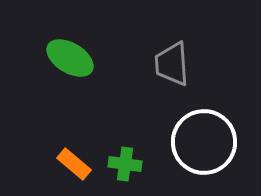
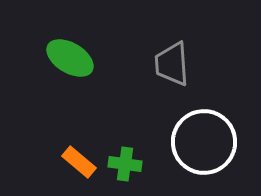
orange rectangle: moved 5 px right, 2 px up
